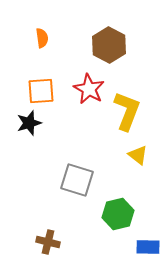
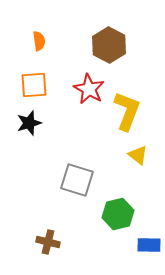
orange semicircle: moved 3 px left, 3 px down
orange square: moved 7 px left, 6 px up
blue rectangle: moved 1 px right, 2 px up
